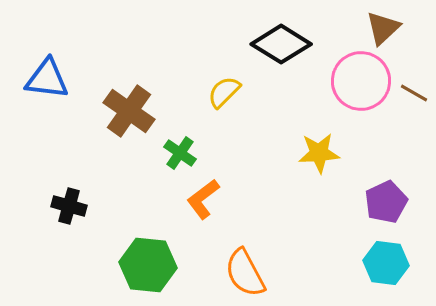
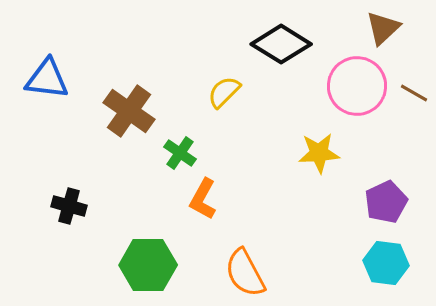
pink circle: moved 4 px left, 5 px down
orange L-shape: rotated 24 degrees counterclockwise
green hexagon: rotated 6 degrees counterclockwise
